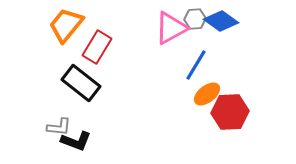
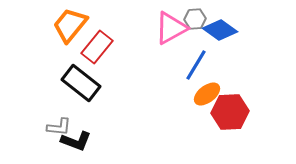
blue diamond: moved 1 px left, 9 px down
orange trapezoid: moved 4 px right
red rectangle: rotated 8 degrees clockwise
